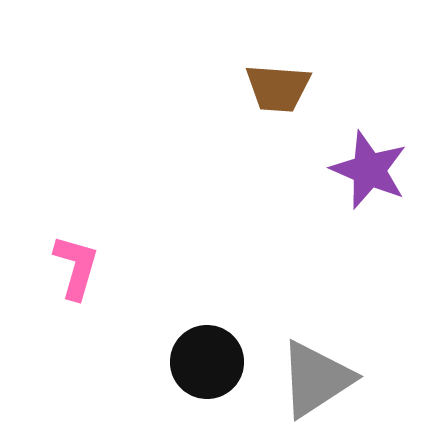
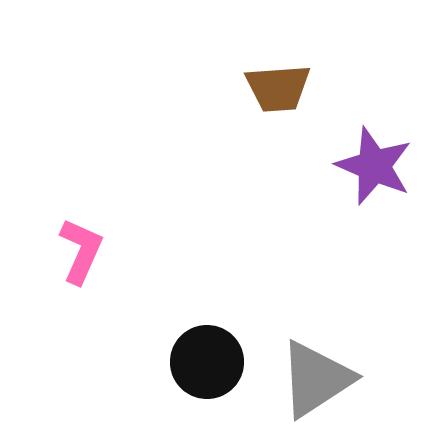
brown trapezoid: rotated 8 degrees counterclockwise
purple star: moved 5 px right, 4 px up
pink L-shape: moved 5 px right, 16 px up; rotated 8 degrees clockwise
